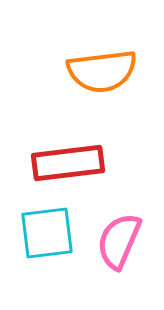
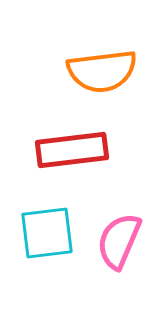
red rectangle: moved 4 px right, 13 px up
